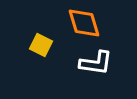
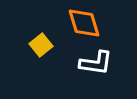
yellow square: rotated 25 degrees clockwise
